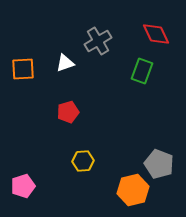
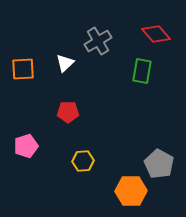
red diamond: rotated 16 degrees counterclockwise
white triangle: rotated 24 degrees counterclockwise
green rectangle: rotated 10 degrees counterclockwise
red pentagon: rotated 15 degrees clockwise
gray pentagon: rotated 8 degrees clockwise
pink pentagon: moved 3 px right, 40 px up
orange hexagon: moved 2 px left, 1 px down; rotated 12 degrees clockwise
